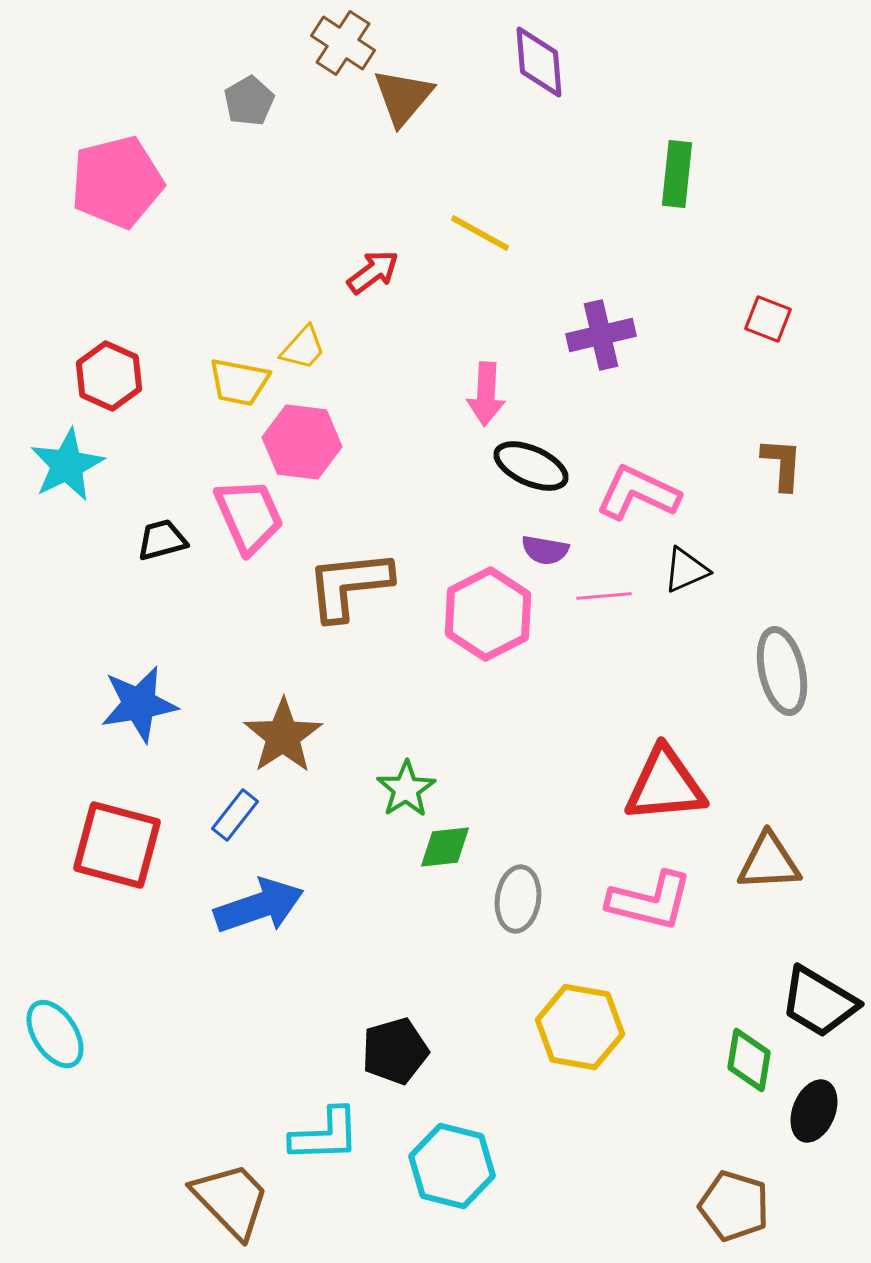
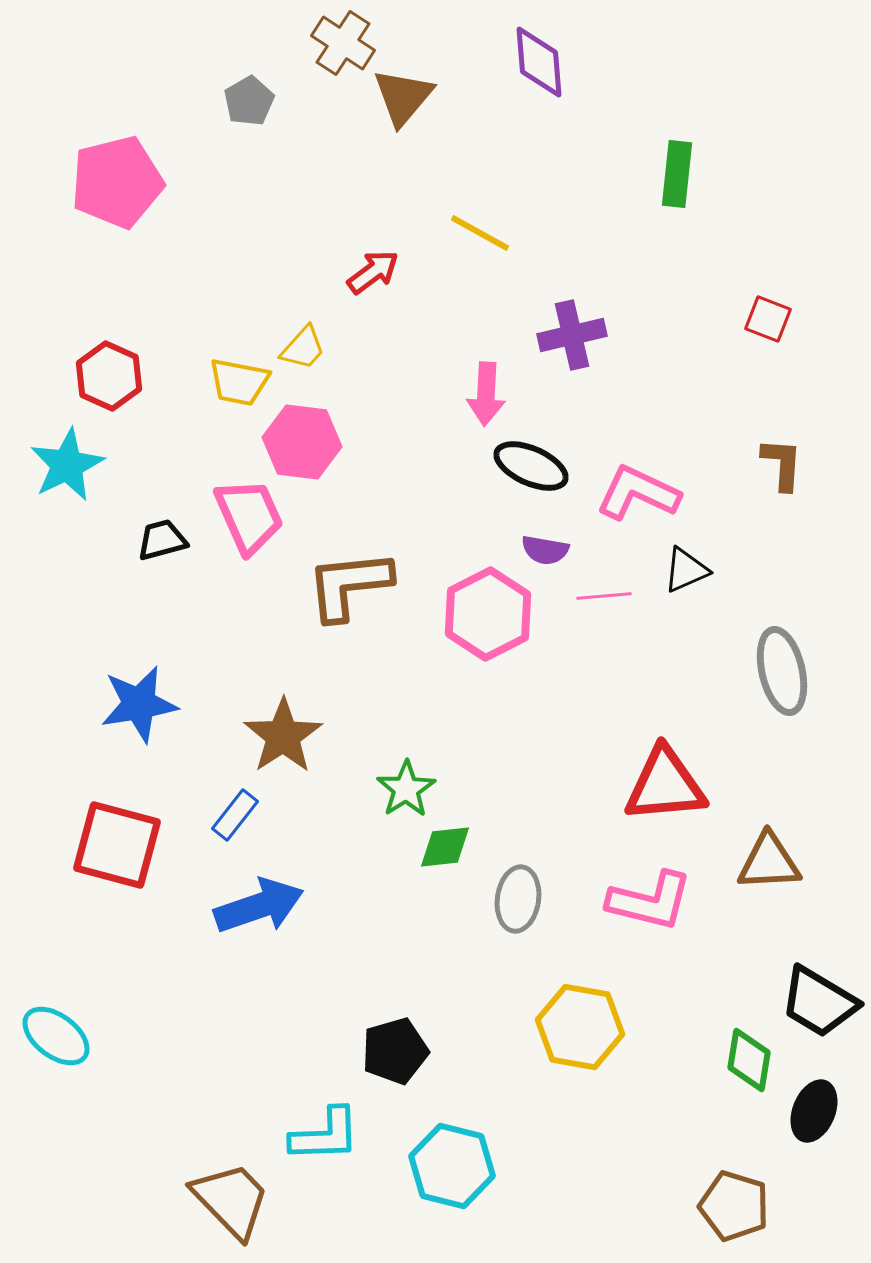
purple cross at (601, 335): moved 29 px left
cyan ellipse at (55, 1034): moved 1 px right, 2 px down; rotated 20 degrees counterclockwise
